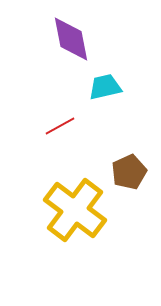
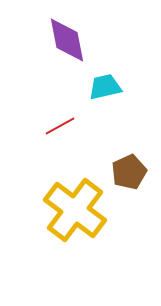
purple diamond: moved 4 px left, 1 px down
